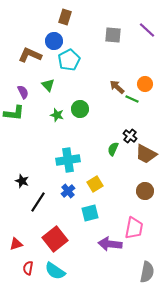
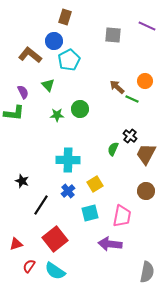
purple line: moved 4 px up; rotated 18 degrees counterclockwise
brown L-shape: rotated 15 degrees clockwise
orange circle: moved 3 px up
green star: rotated 16 degrees counterclockwise
brown trapezoid: rotated 90 degrees clockwise
cyan cross: rotated 10 degrees clockwise
brown circle: moved 1 px right
black line: moved 3 px right, 3 px down
pink trapezoid: moved 12 px left, 12 px up
red semicircle: moved 1 px right, 2 px up; rotated 24 degrees clockwise
